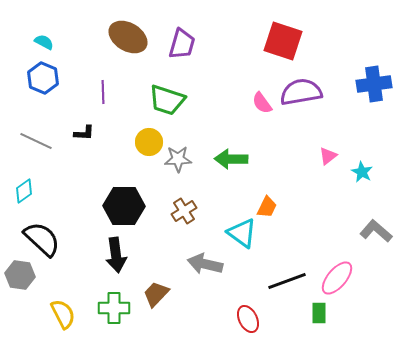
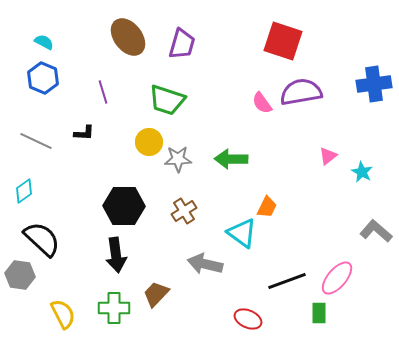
brown ellipse: rotated 21 degrees clockwise
purple line: rotated 15 degrees counterclockwise
red ellipse: rotated 40 degrees counterclockwise
